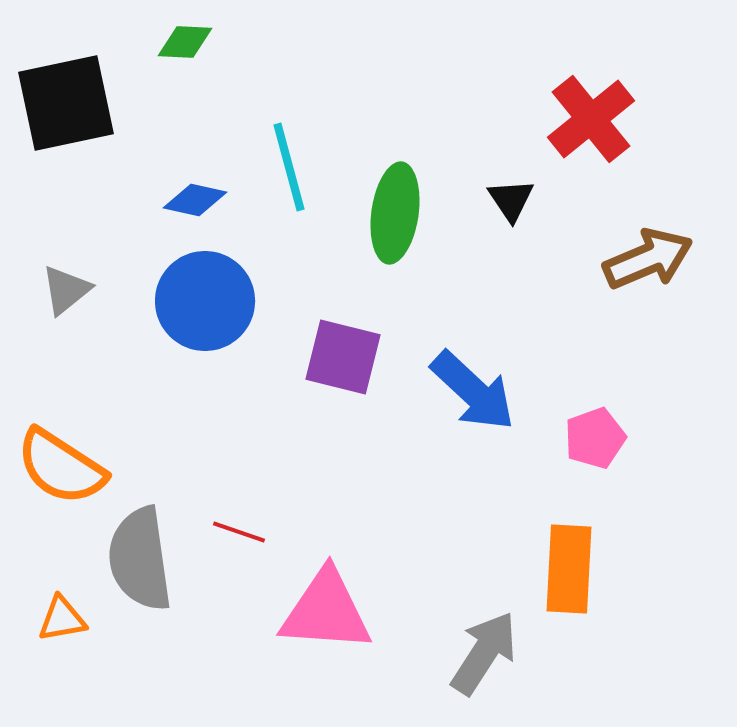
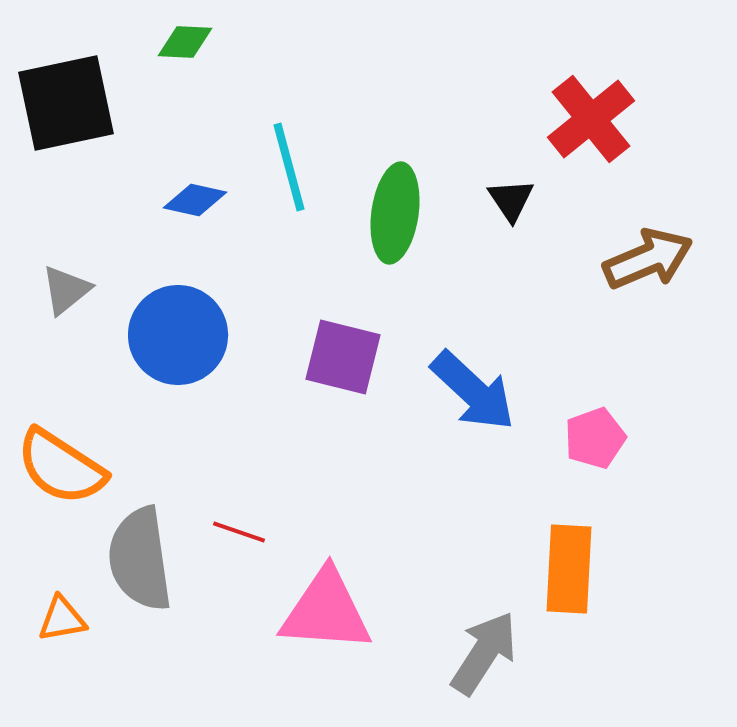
blue circle: moved 27 px left, 34 px down
